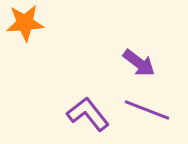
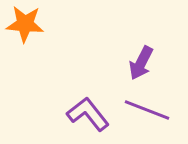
orange star: moved 1 px down; rotated 9 degrees clockwise
purple arrow: moved 2 px right; rotated 80 degrees clockwise
